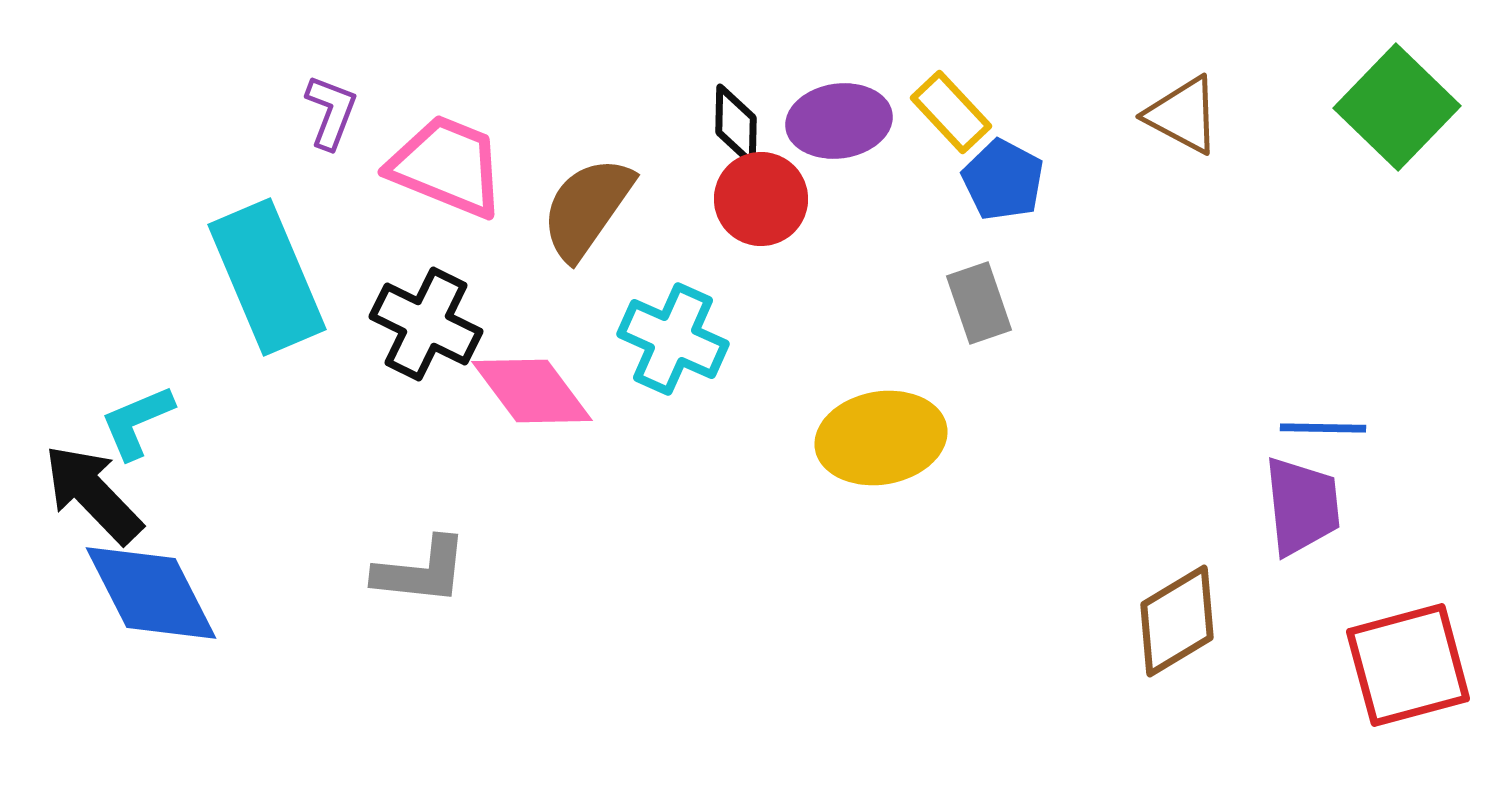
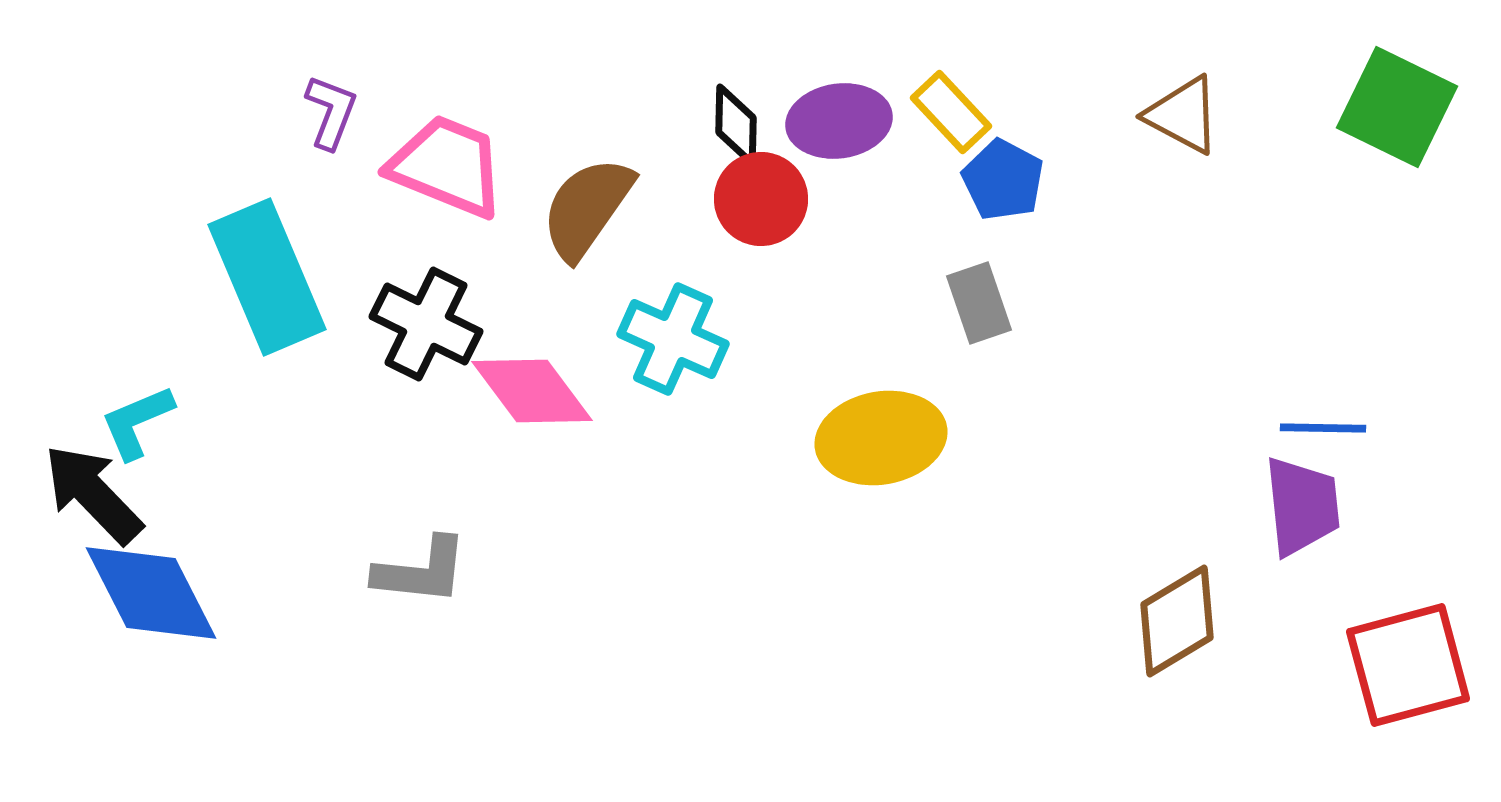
green square: rotated 18 degrees counterclockwise
